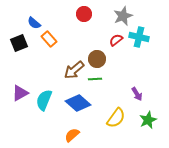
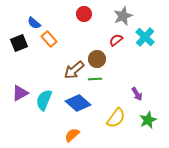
cyan cross: moved 6 px right; rotated 30 degrees clockwise
